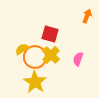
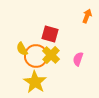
yellow semicircle: rotated 88 degrees counterclockwise
orange circle: moved 1 px right, 1 px up
